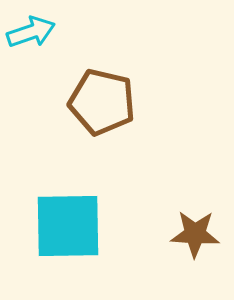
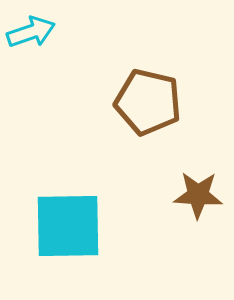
brown pentagon: moved 46 px right
brown star: moved 3 px right, 39 px up
